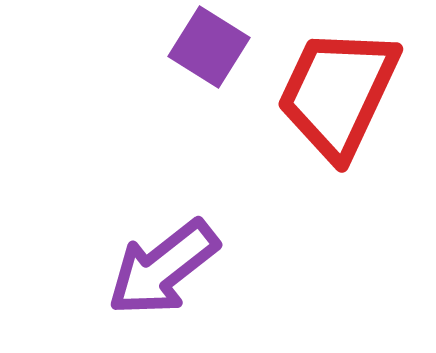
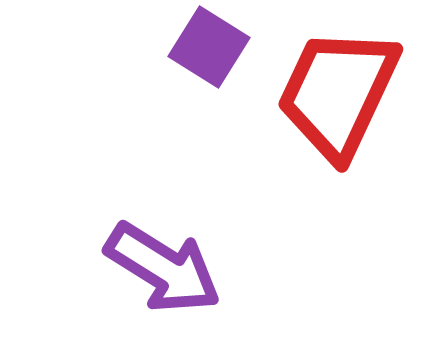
purple arrow: rotated 110 degrees counterclockwise
